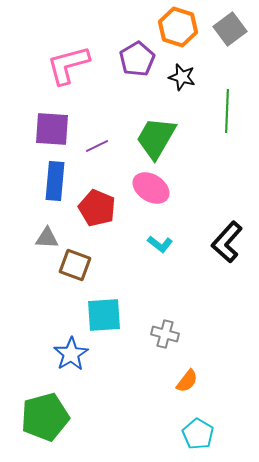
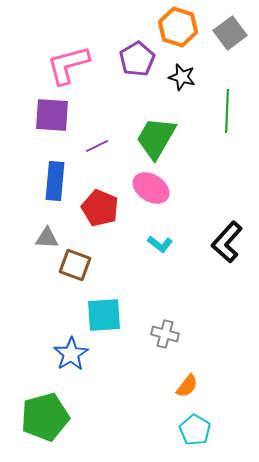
gray square: moved 4 px down
purple square: moved 14 px up
red pentagon: moved 3 px right
orange semicircle: moved 5 px down
cyan pentagon: moved 3 px left, 4 px up
